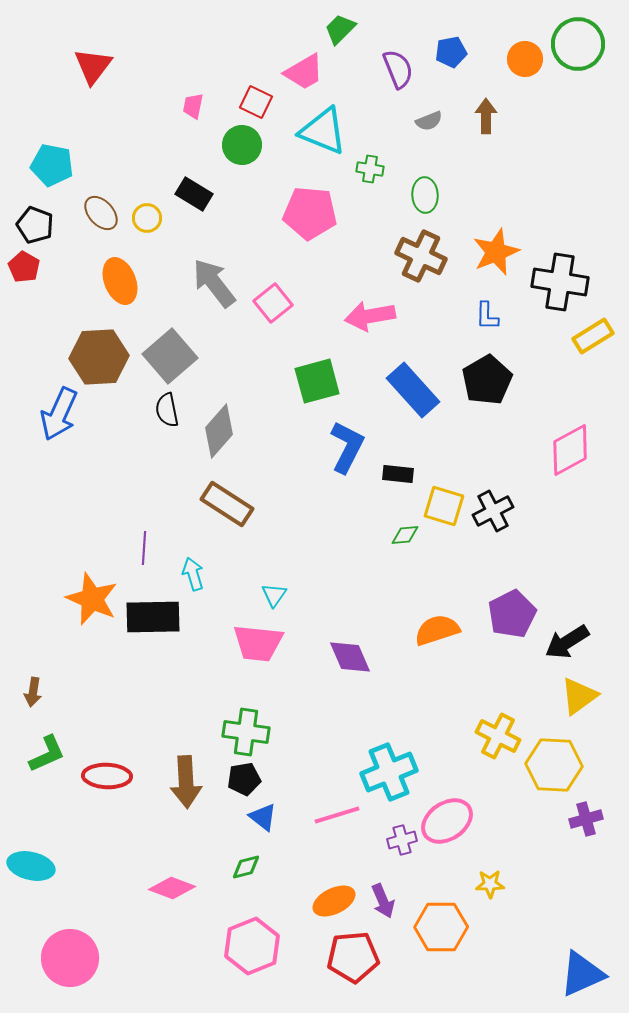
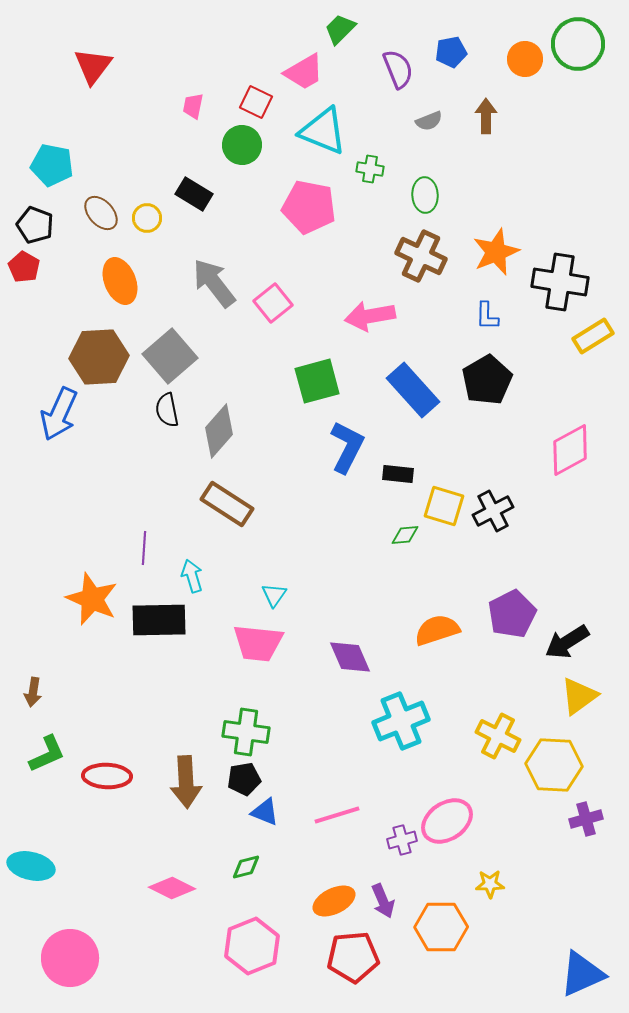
pink pentagon at (310, 213): moved 1 px left, 6 px up; rotated 6 degrees clockwise
cyan arrow at (193, 574): moved 1 px left, 2 px down
black rectangle at (153, 617): moved 6 px right, 3 px down
cyan cross at (389, 772): moved 12 px right, 51 px up
blue triangle at (263, 817): moved 2 px right, 5 px up; rotated 16 degrees counterclockwise
pink diamond at (172, 888): rotated 6 degrees clockwise
